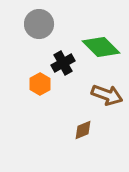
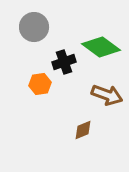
gray circle: moved 5 px left, 3 px down
green diamond: rotated 9 degrees counterclockwise
black cross: moved 1 px right, 1 px up; rotated 10 degrees clockwise
orange hexagon: rotated 20 degrees clockwise
